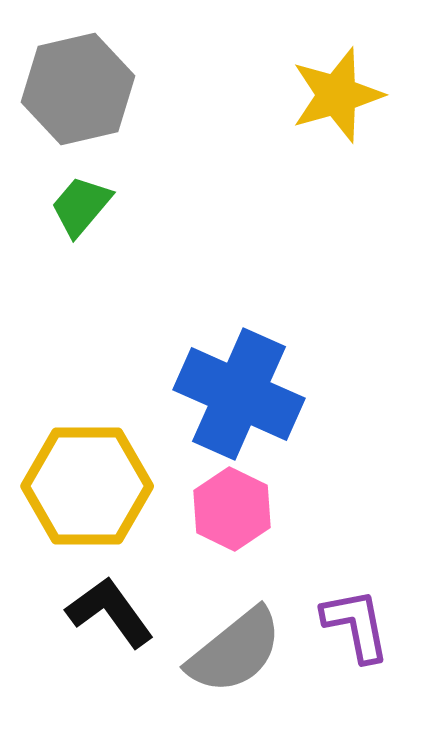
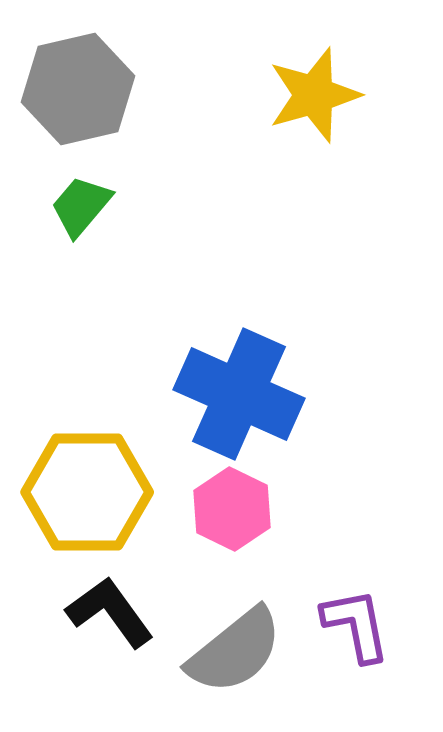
yellow star: moved 23 px left
yellow hexagon: moved 6 px down
